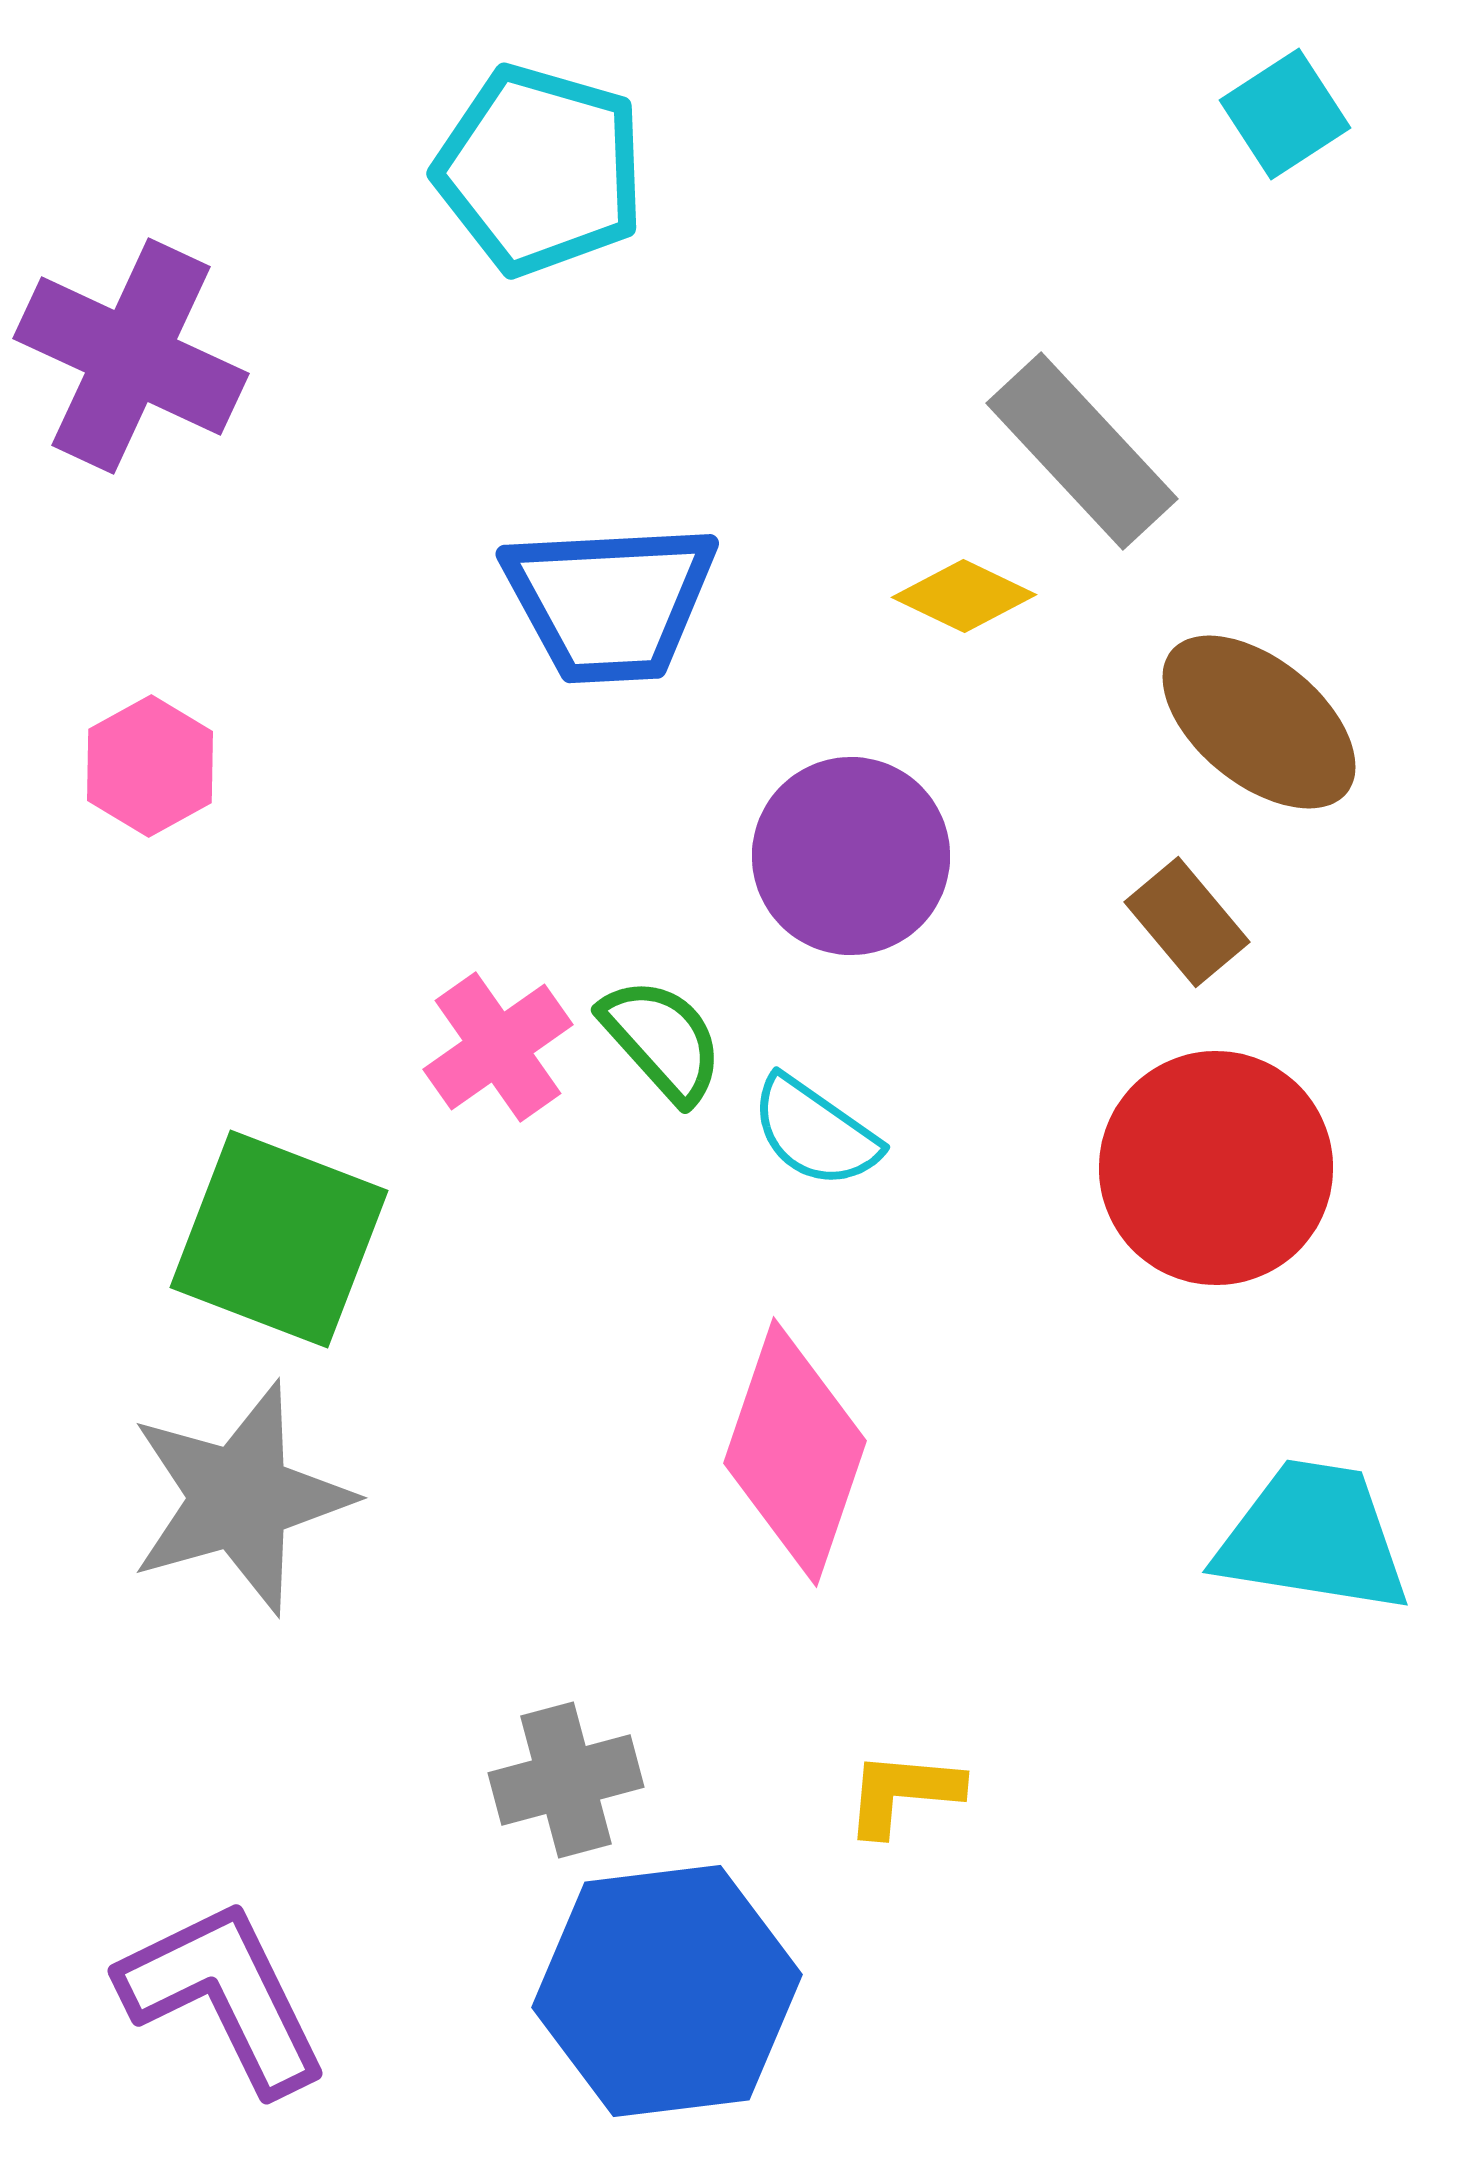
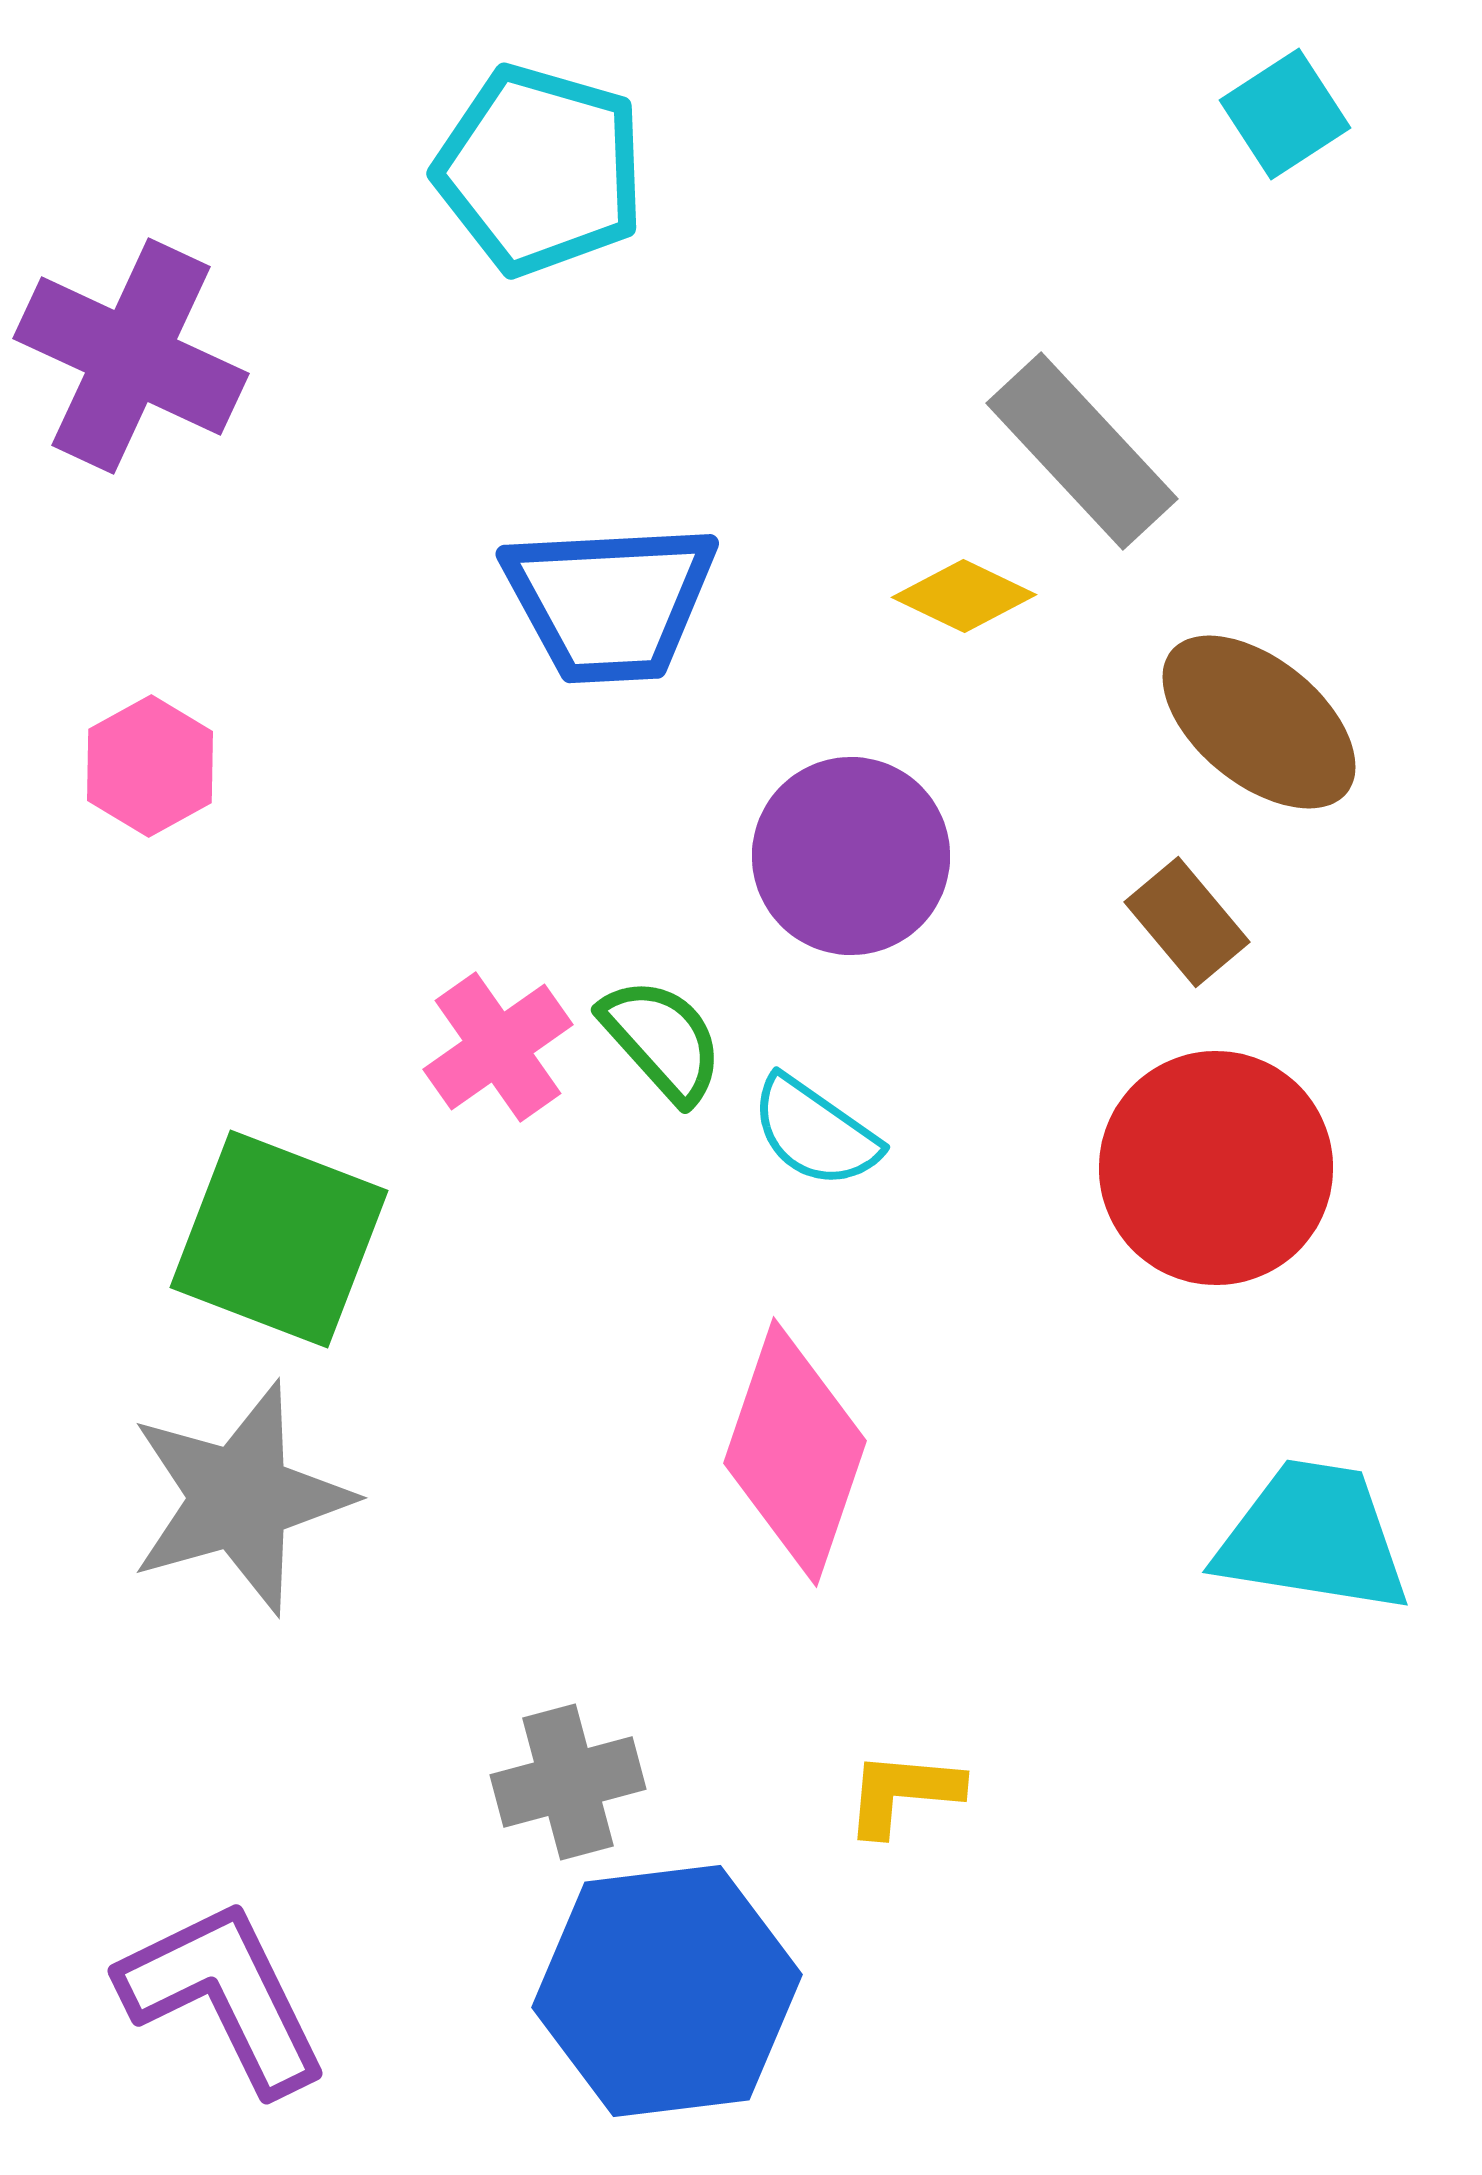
gray cross: moved 2 px right, 2 px down
